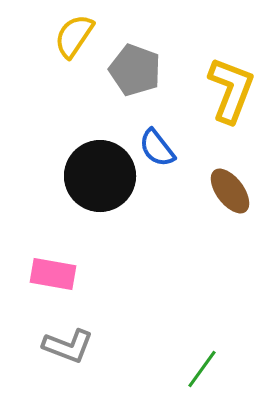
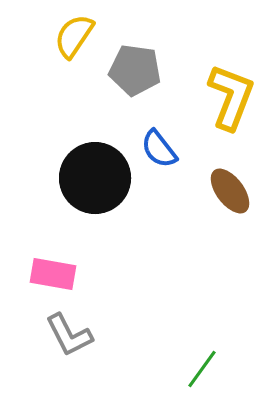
gray pentagon: rotated 12 degrees counterclockwise
yellow L-shape: moved 7 px down
blue semicircle: moved 2 px right, 1 px down
black circle: moved 5 px left, 2 px down
gray L-shape: moved 1 px right, 11 px up; rotated 42 degrees clockwise
